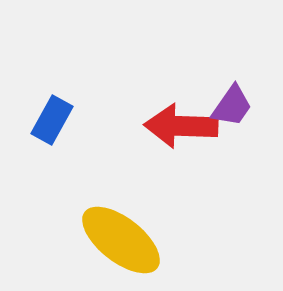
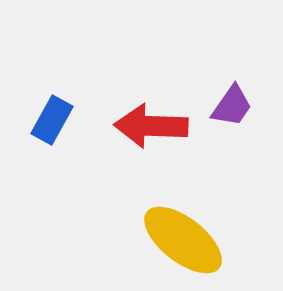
red arrow: moved 30 px left
yellow ellipse: moved 62 px right
